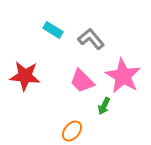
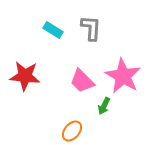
gray L-shape: moved 11 px up; rotated 44 degrees clockwise
